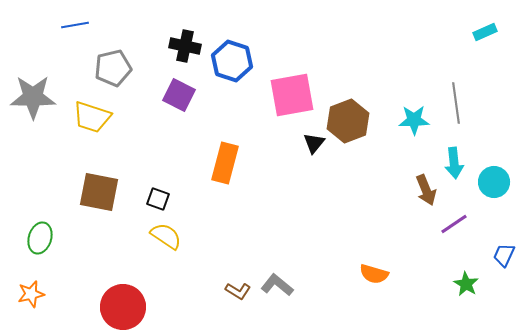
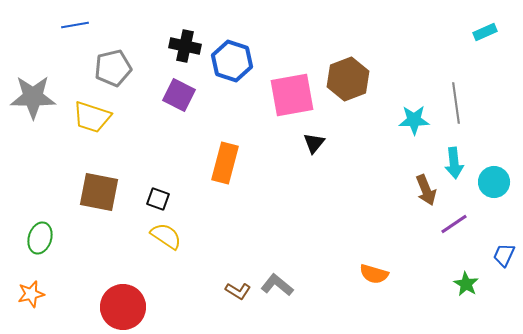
brown hexagon: moved 42 px up
